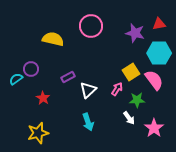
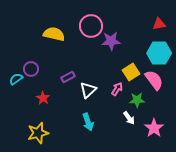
purple star: moved 24 px left, 8 px down; rotated 18 degrees counterclockwise
yellow semicircle: moved 1 px right, 5 px up
